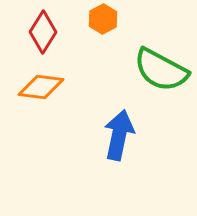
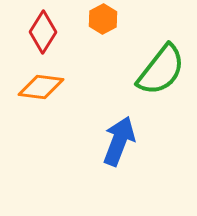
green semicircle: rotated 80 degrees counterclockwise
blue arrow: moved 6 px down; rotated 9 degrees clockwise
